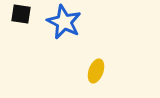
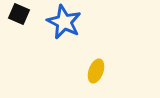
black square: moved 2 px left; rotated 15 degrees clockwise
